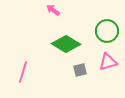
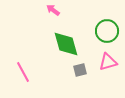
green diamond: rotated 44 degrees clockwise
pink line: rotated 45 degrees counterclockwise
